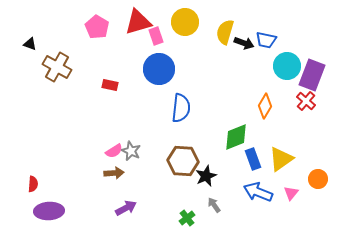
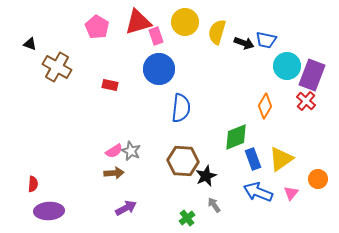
yellow semicircle: moved 8 px left
